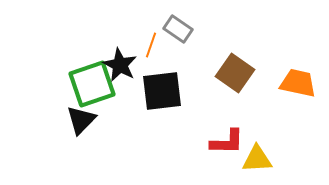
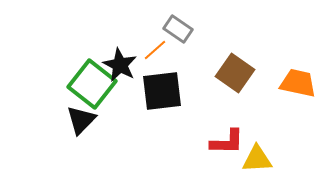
orange line: moved 4 px right, 5 px down; rotated 30 degrees clockwise
green square: rotated 33 degrees counterclockwise
